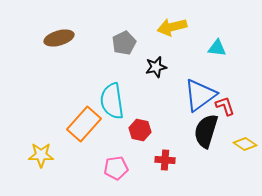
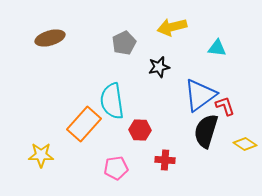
brown ellipse: moved 9 px left
black star: moved 3 px right
red hexagon: rotated 10 degrees counterclockwise
